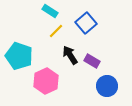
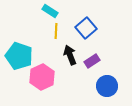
blue square: moved 5 px down
yellow line: rotated 42 degrees counterclockwise
black arrow: rotated 12 degrees clockwise
purple rectangle: rotated 63 degrees counterclockwise
pink hexagon: moved 4 px left, 4 px up
